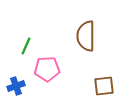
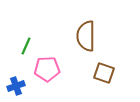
brown square: moved 13 px up; rotated 25 degrees clockwise
